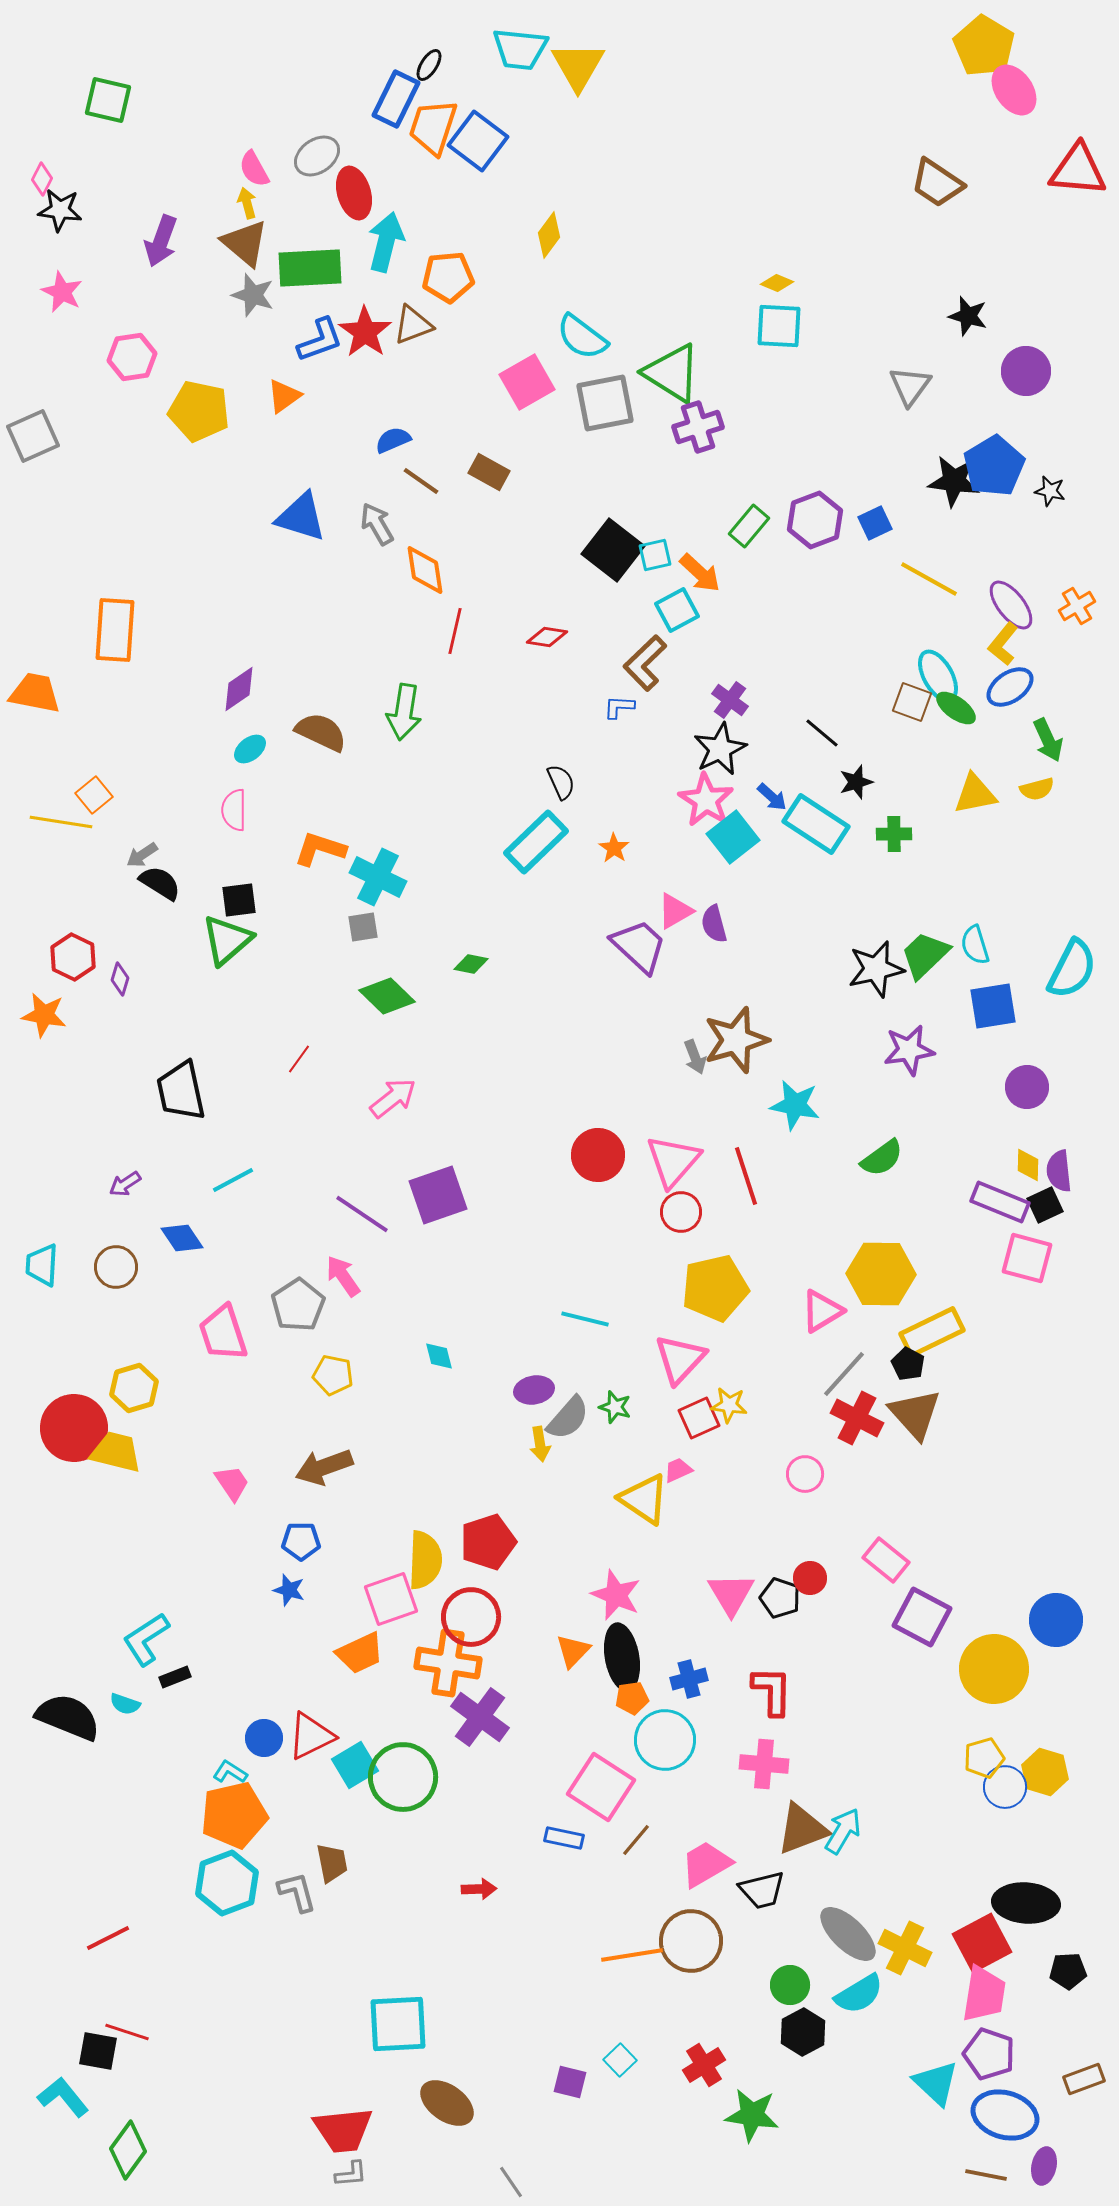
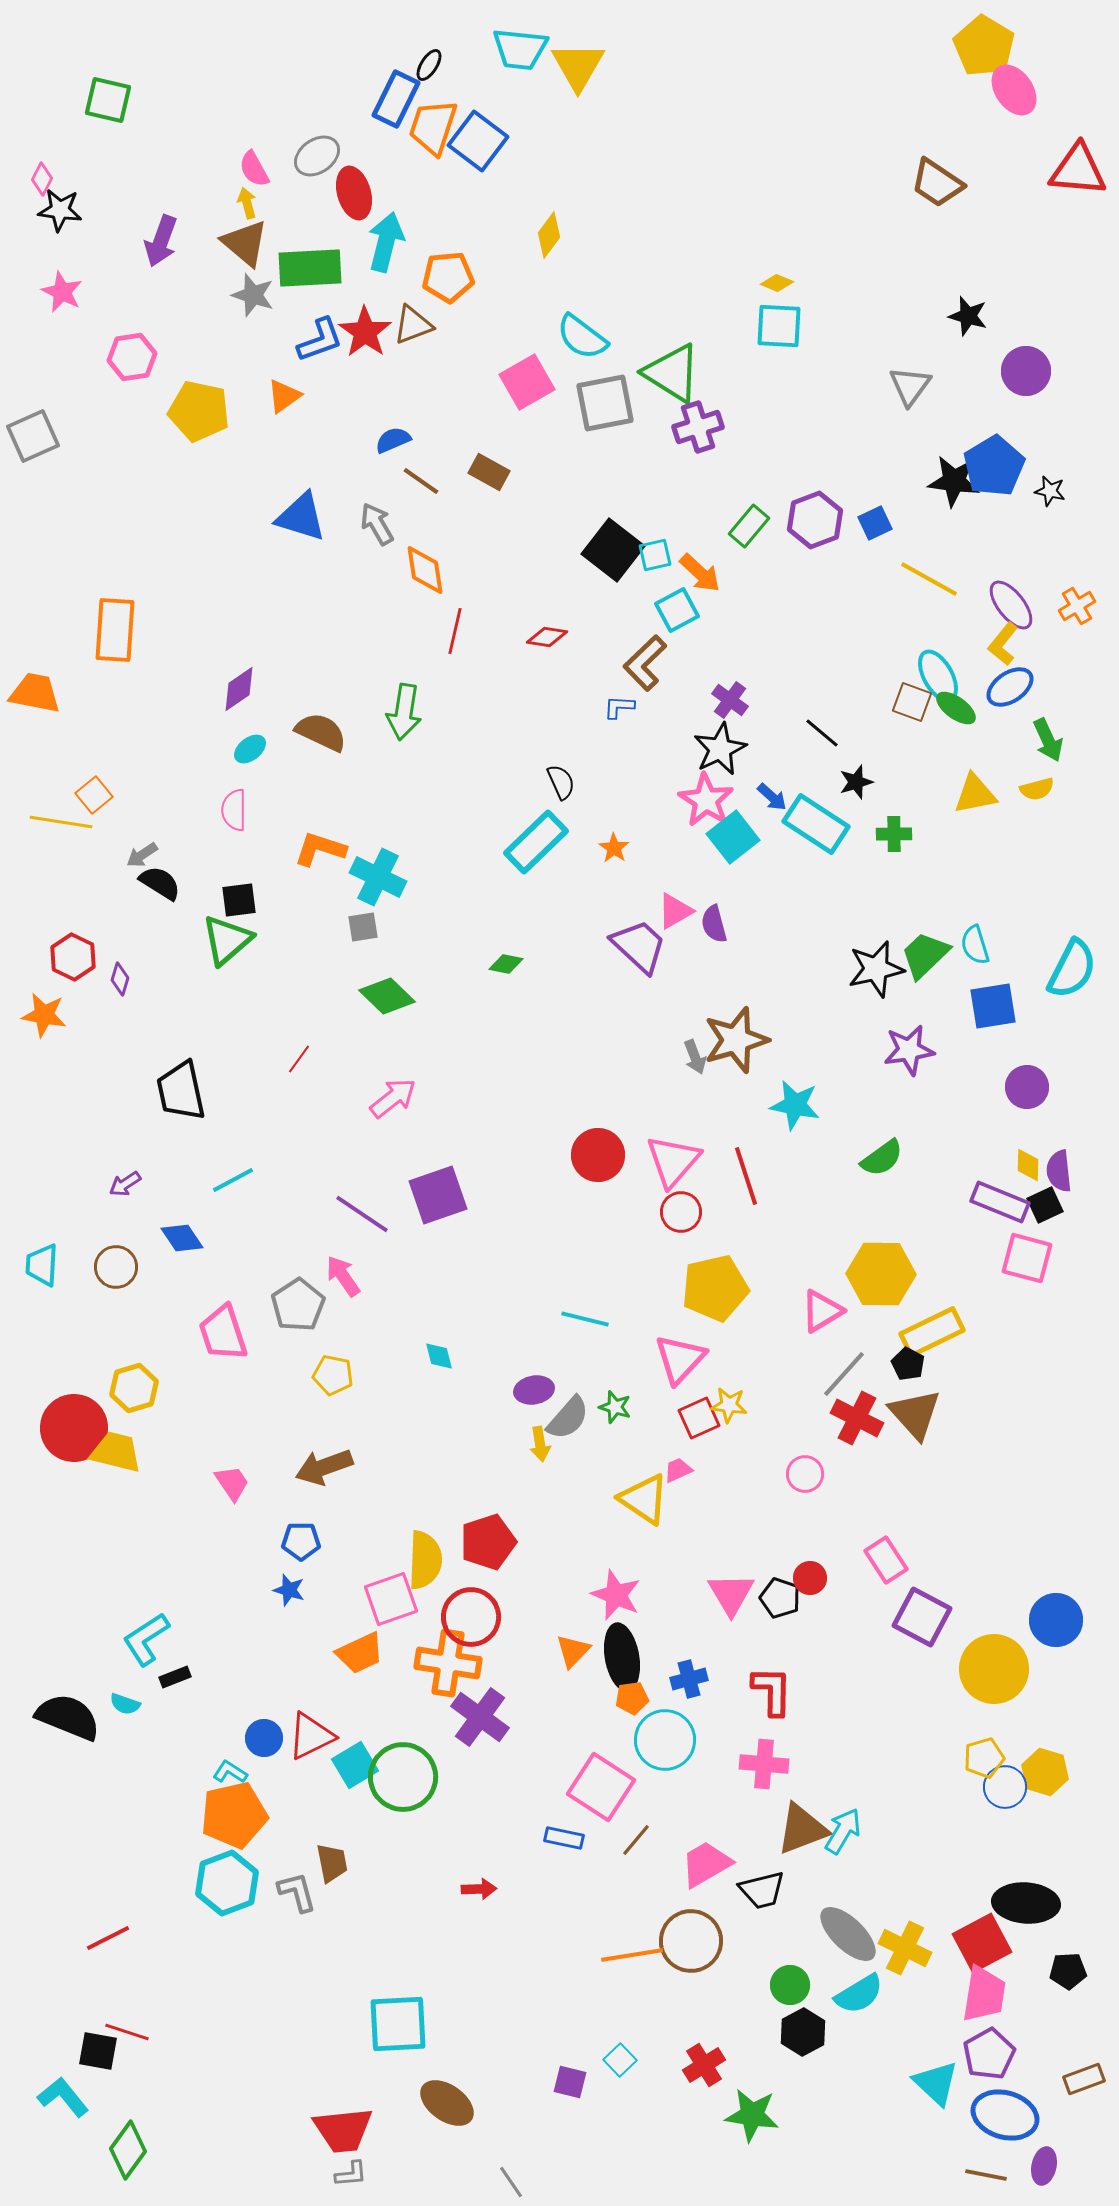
green diamond at (471, 964): moved 35 px right
pink rectangle at (886, 1560): rotated 18 degrees clockwise
purple pentagon at (989, 2054): rotated 24 degrees clockwise
